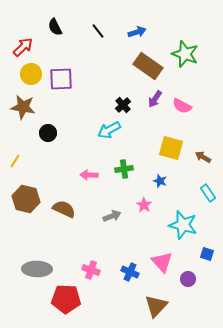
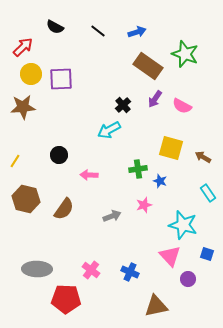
black semicircle: rotated 36 degrees counterclockwise
black line: rotated 14 degrees counterclockwise
brown star: rotated 15 degrees counterclockwise
black circle: moved 11 px right, 22 px down
green cross: moved 14 px right
pink star: rotated 21 degrees clockwise
brown semicircle: rotated 100 degrees clockwise
pink triangle: moved 8 px right, 6 px up
pink cross: rotated 18 degrees clockwise
brown triangle: rotated 35 degrees clockwise
